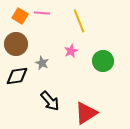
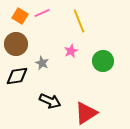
pink line: rotated 28 degrees counterclockwise
black arrow: rotated 25 degrees counterclockwise
